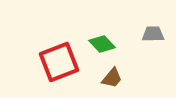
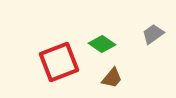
gray trapezoid: rotated 35 degrees counterclockwise
green diamond: rotated 12 degrees counterclockwise
